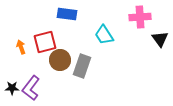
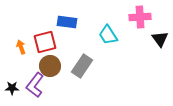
blue rectangle: moved 8 px down
cyan trapezoid: moved 4 px right
brown circle: moved 10 px left, 6 px down
gray rectangle: rotated 15 degrees clockwise
purple L-shape: moved 4 px right, 3 px up
